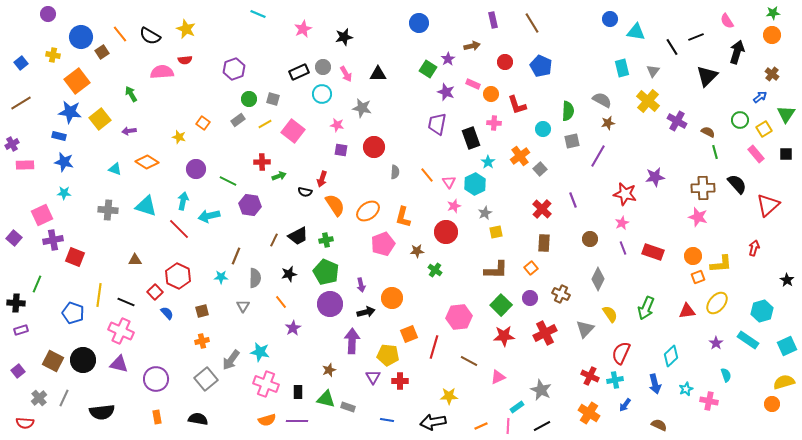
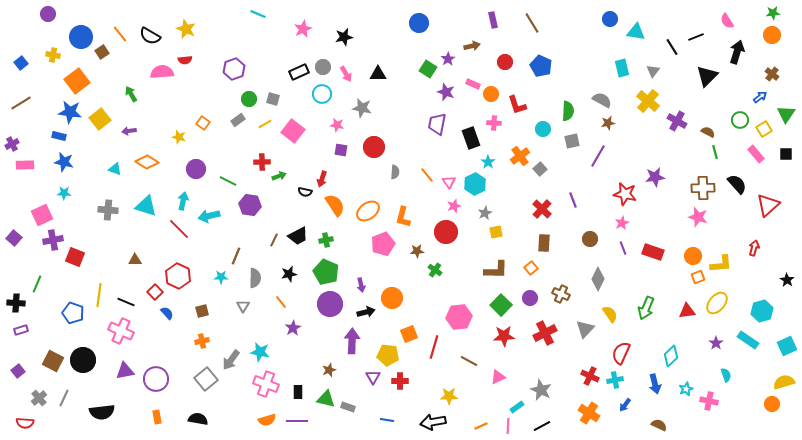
purple triangle at (119, 364): moved 6 px right, 7 px down; rotated 24 degrees counterclockwise
